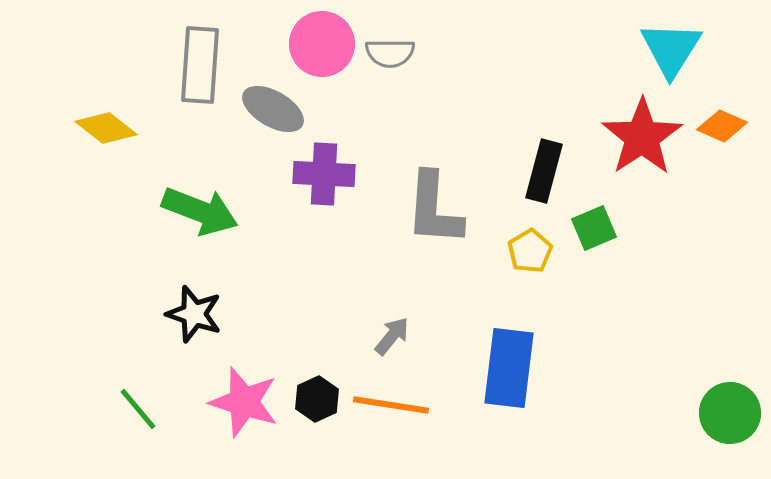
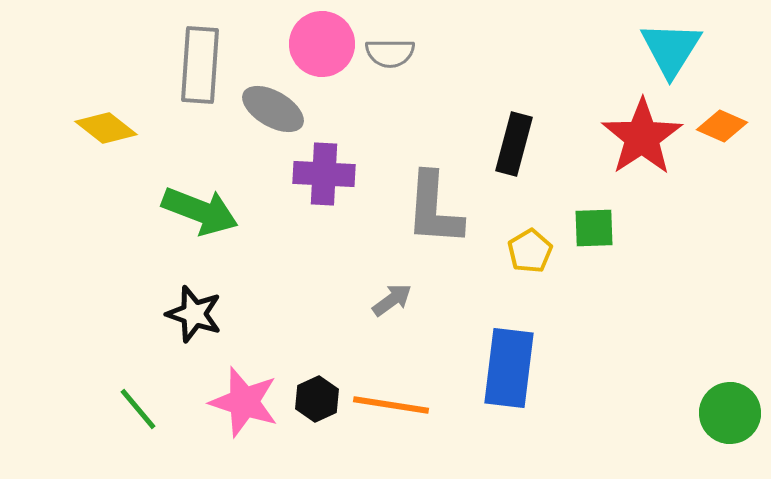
black rectangle: moved 30 px left, 27 px up
green square: rotated 21 degrees clockwise
gray arrow: moved 36 px up; rotated 15 degrees clockwise
